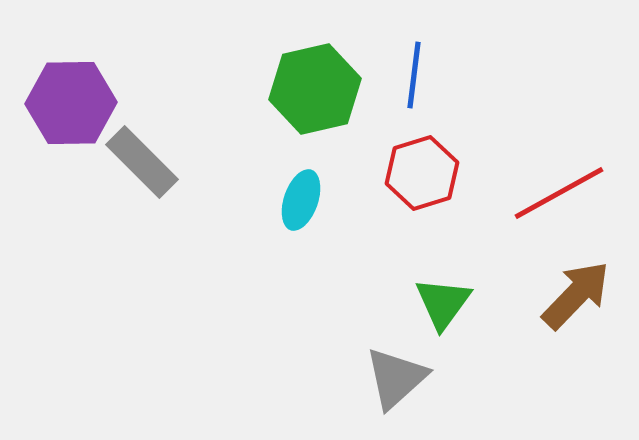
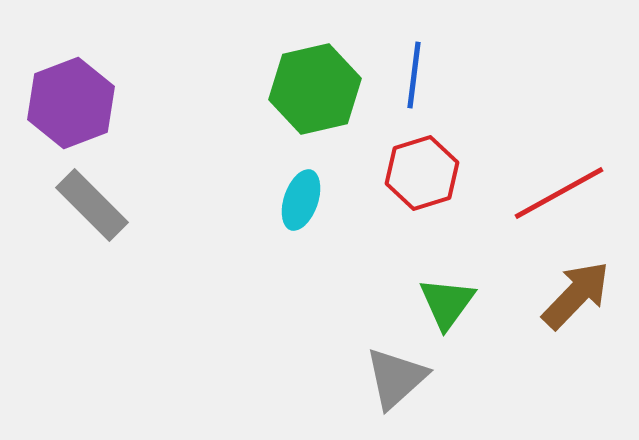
purple hexagon: rotated 20 degrees counterclockwise
gray rectangle: moved 50 px left, 43 px down
green triangle: moved 4 px right
